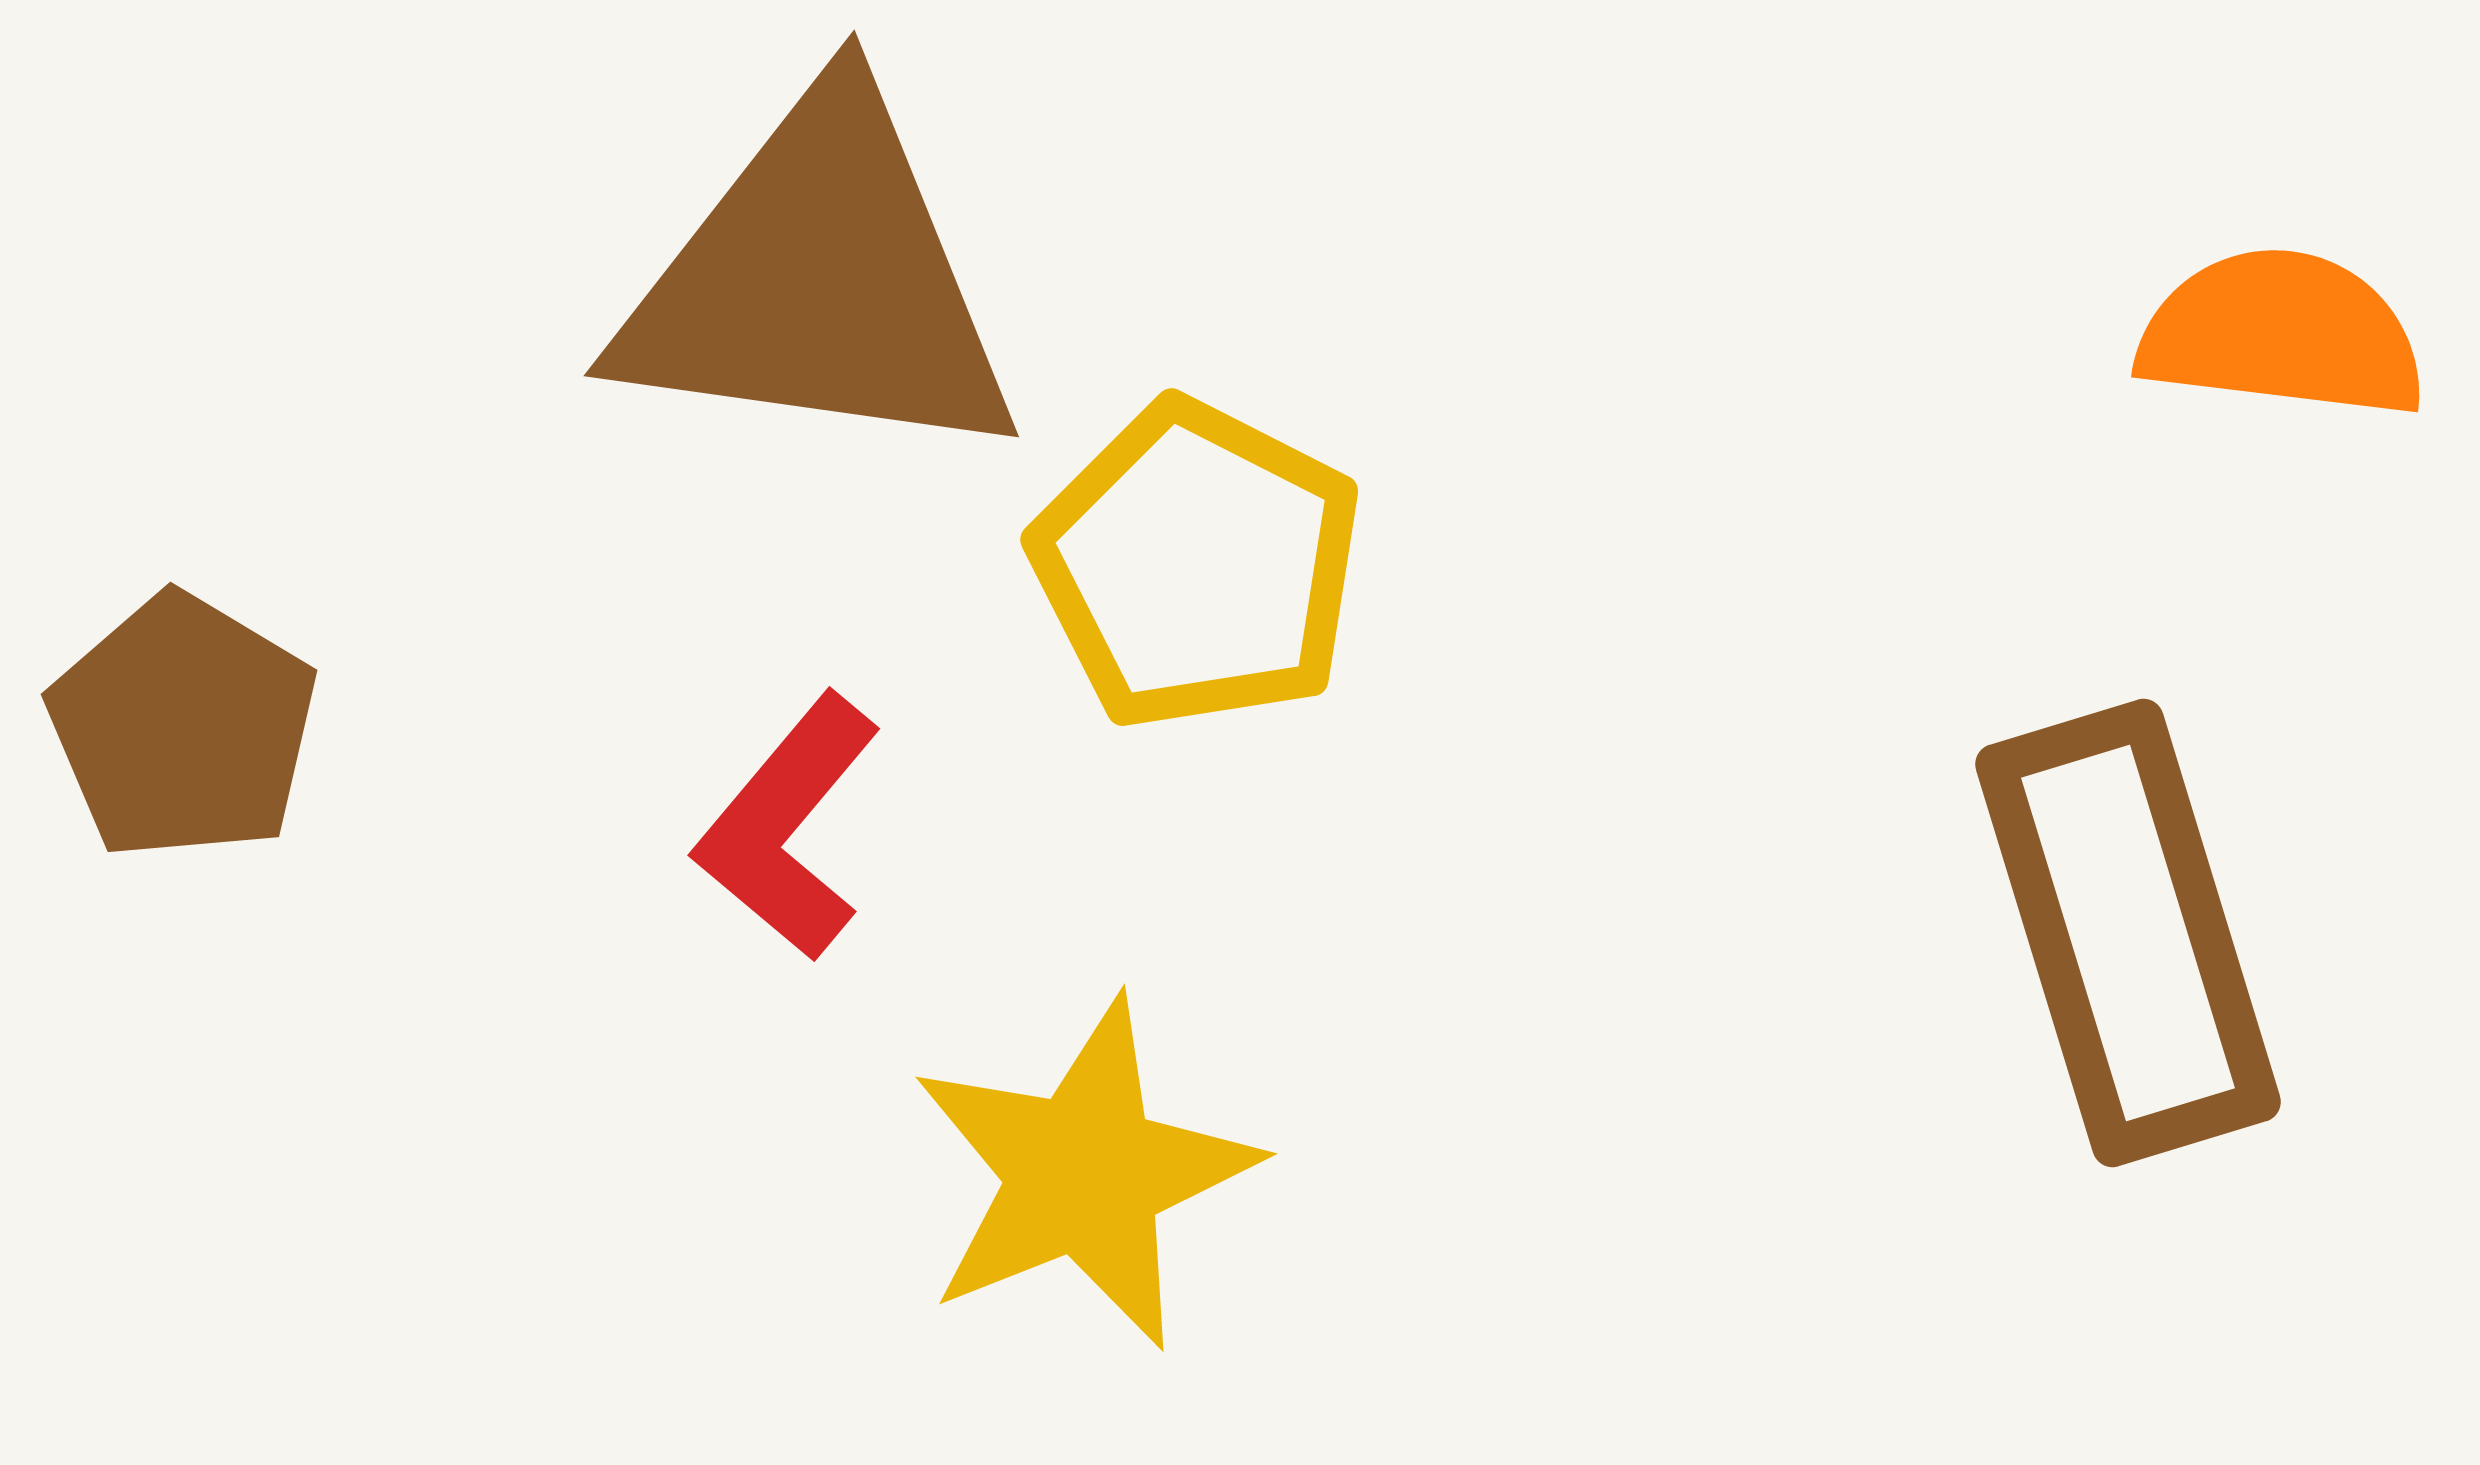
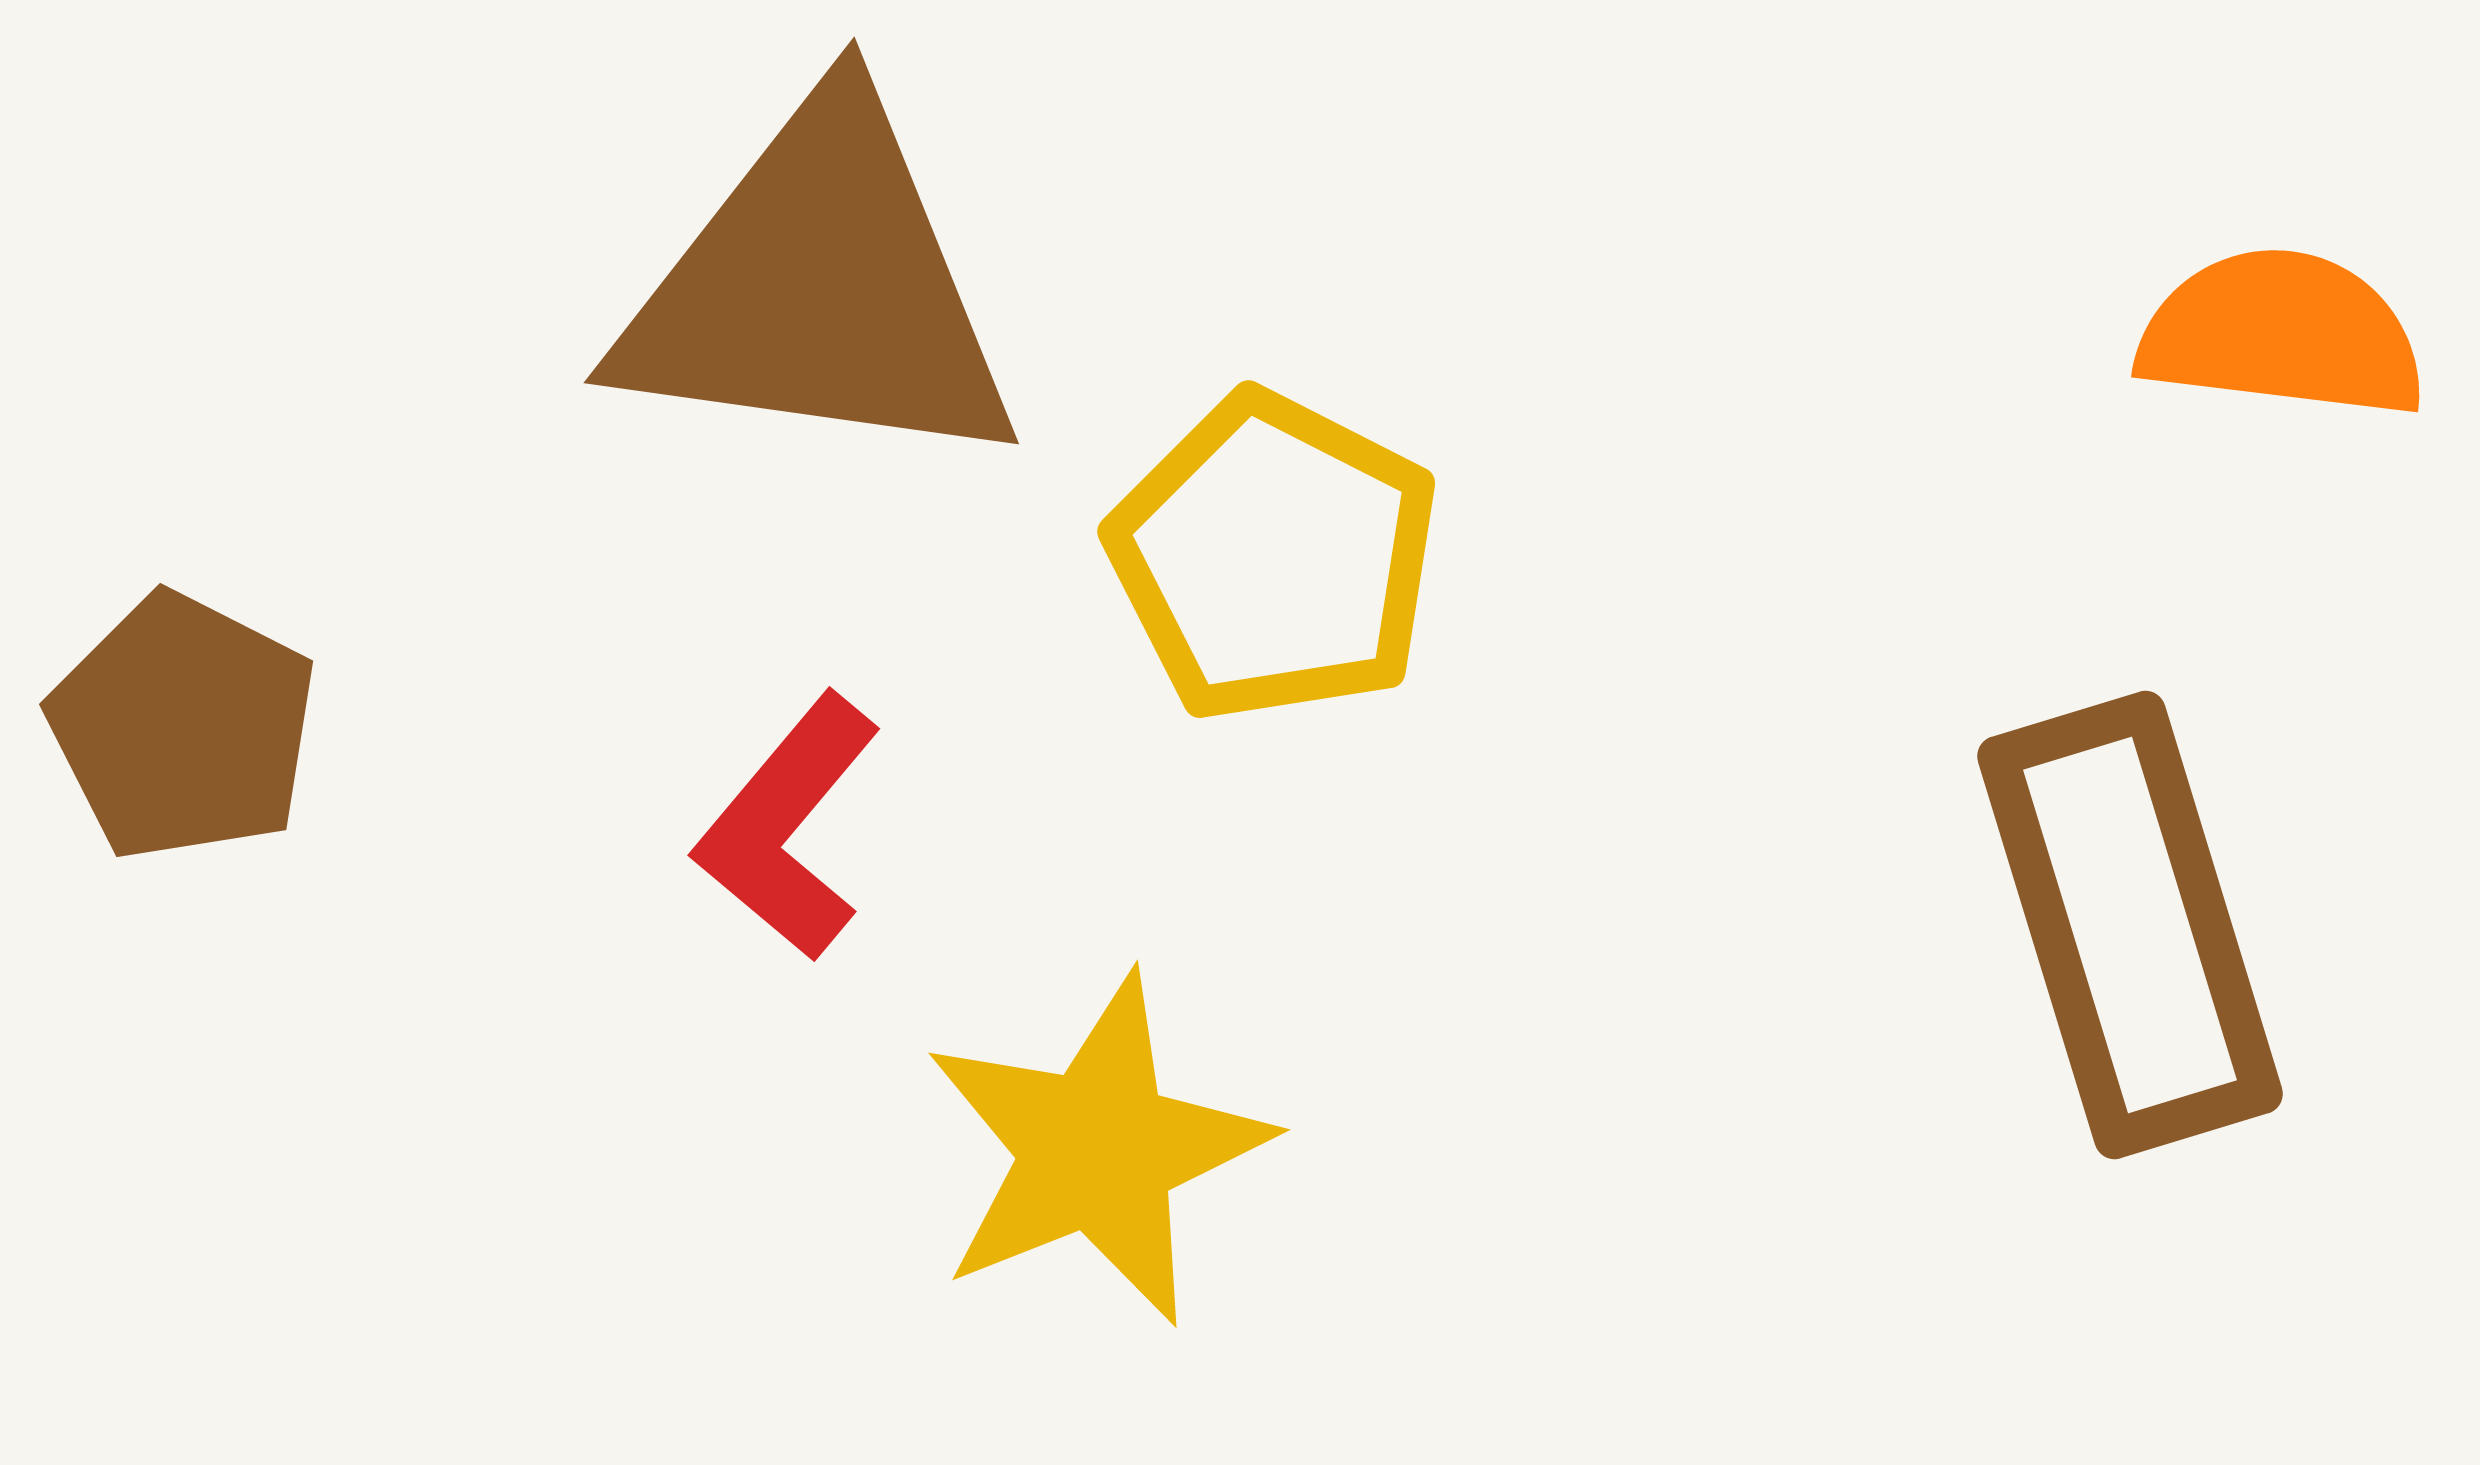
brown triangle: moved 7 px down
yellow pentagon: moved 77 px right, 8 px up
brown pentagon: rotated 4 degrees counterclockwise
brown rectangle: moved 2 px right, 8 px up
yellow star: moved 13 px right, 24 px up
